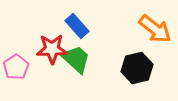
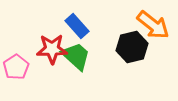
orange arrow: moved 2 px left, 4 px up
green trapezoid: moved 3 px up
black hexagon: moved 5 px left, 21 px up
